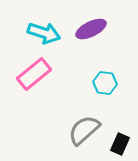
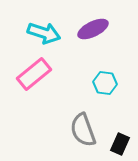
purple ellipse: moved 2 px right
gray semicircle: moved 1 px left; rotated 68 degrees counterclockwise
